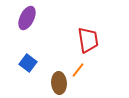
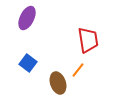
brown ellipse: moved 1 px left; rotated 15 degrees counterclockwise
